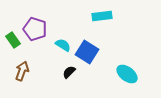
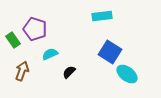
cyan semicircle: moved 13 px left, 9 px down; rotated 56 degrees counterclockwise
blue square: moved 23 px right
